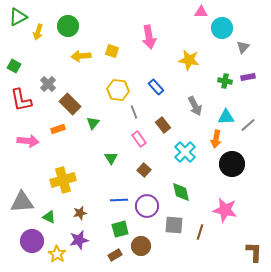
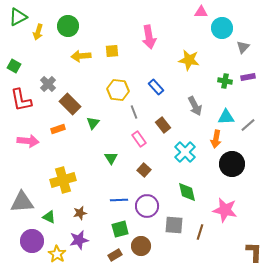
yellow square at (112, 51): rotated 24 degrees counterclockwise
green diamond at (181, 192): moved 6 px right
